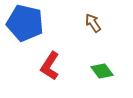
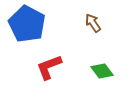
blue pentagon: moved 2 px right, 1 px down; rotated 15 degrees clockwise
red L-shape: moved 1 px left, 1 px down; rotated 36 degrees clockwise
